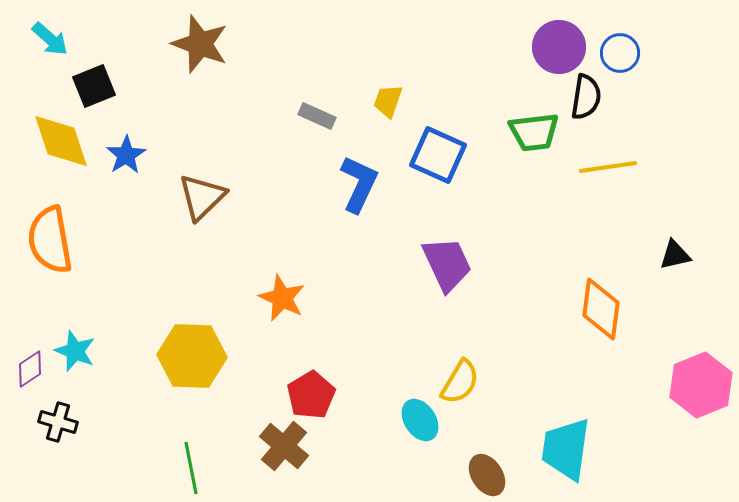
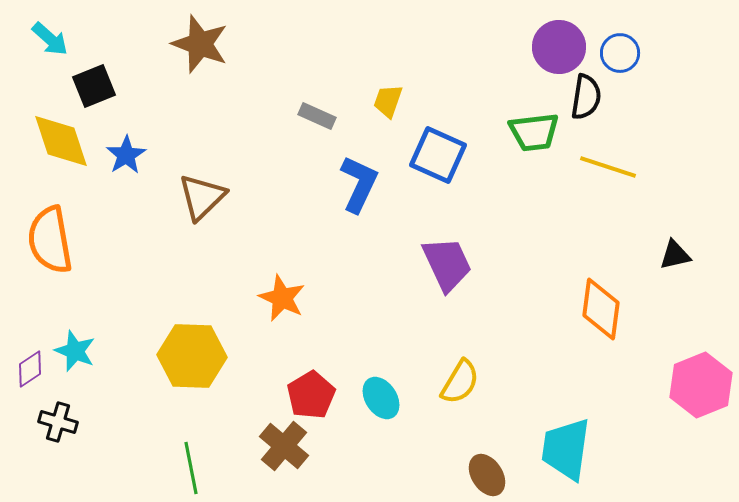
yellow line: rotated 26 degrees clockwise
cyan ellipse: moved 39 px left, 22 px up
